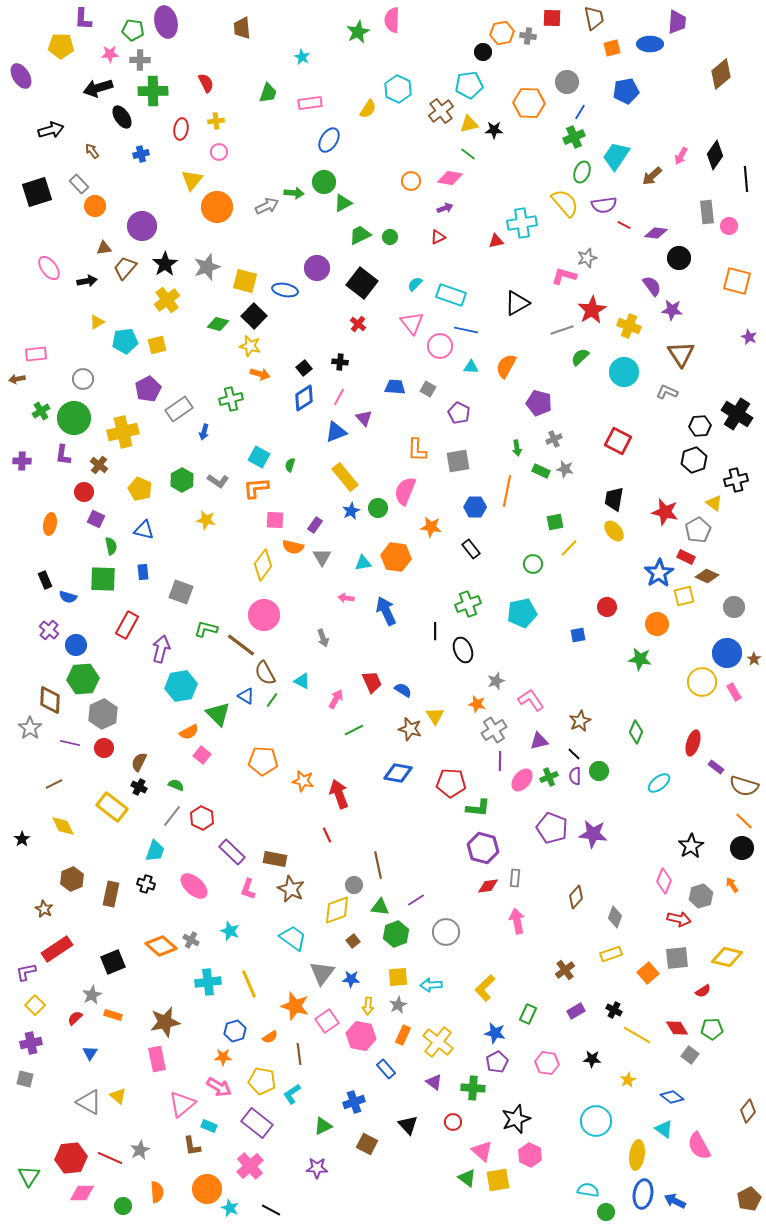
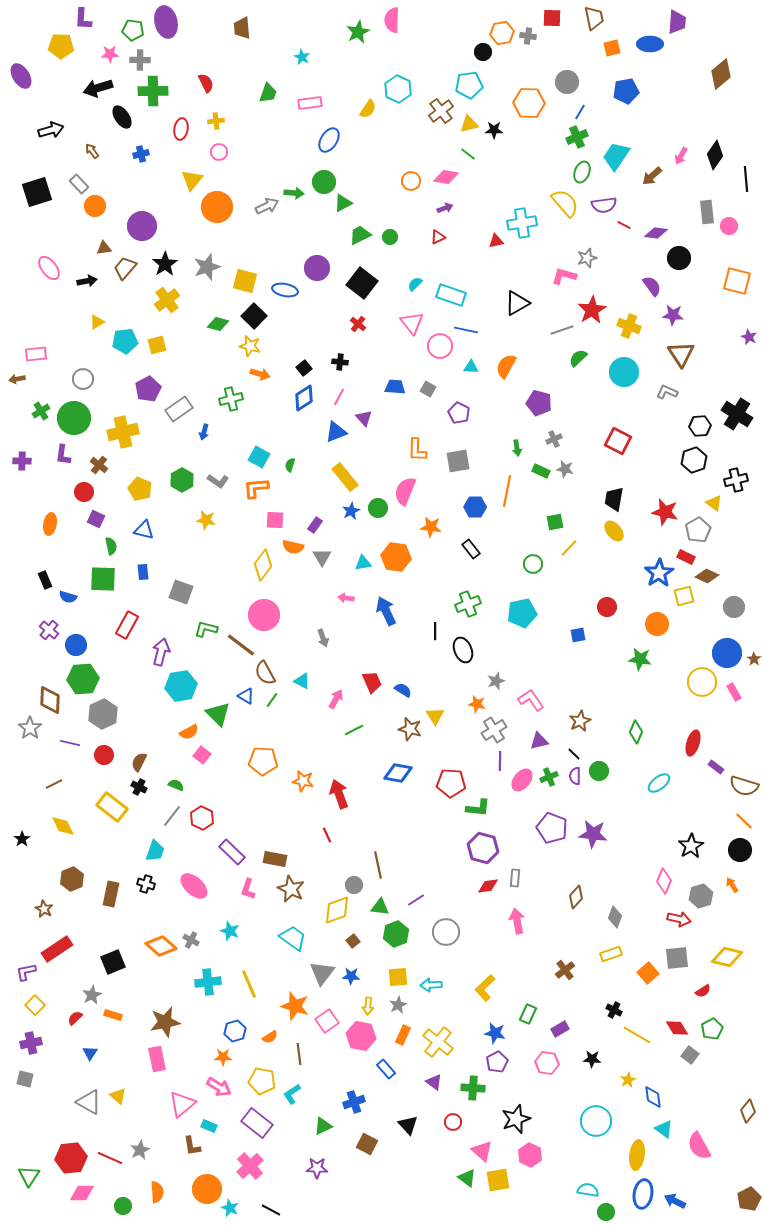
green cross at (574, 137): moved 3 px right
pink diamond at (450, 178): moved 4 px left, 1 px up
purple star at (672, 310): moved 1 px right, 5 px down
green semicircle at (580, 357): moved 2 px left, 1 px down
purple arrow at (161, 649): moved 3 px down
red circle at (104, 748): moved 7 px down
black circle at (742, 848): moved 2 px left, 2 px down
blue star at (351, 979): moved 3 px up
purple rectangle at (576, 1011): moved 16 px left, 18 px down
green pentagon at (712, 1029): rotated 25 degrees counterclockwise
blue diamond at (672, 1097): moved 19 px left; rotated 45 degrees clockwise
